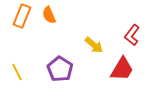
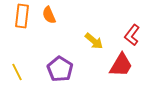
orange rectangle: rotated 15 degrees counterclockwise
yellow arrow: moved 4 px up
red trapezoid: moved 1 px left, 4 px up
